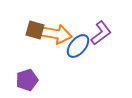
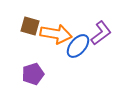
brown square: moved 5 px left, 4 px up
purple pentagon: moved 6 px right, 6 px up
